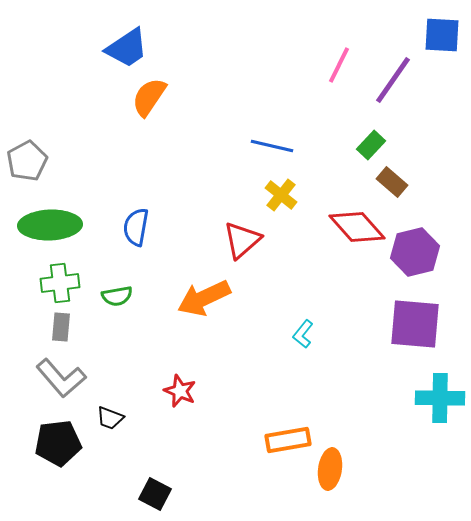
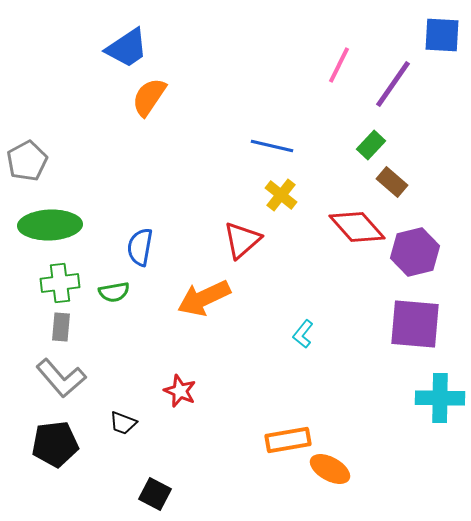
purple line: moved 4 px down
blue semicircle: moved 4 px right, 20 px down
green semicircle: moved 3 px left, 4 px up
black trapezoid: moved 13 px right, 5 px down
black pentagon: moved 3 px left, 1 px down
orange ellipse: rotated 69 degrees counterclockwise
